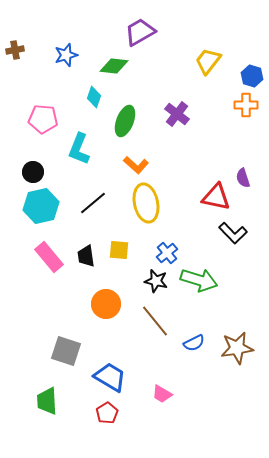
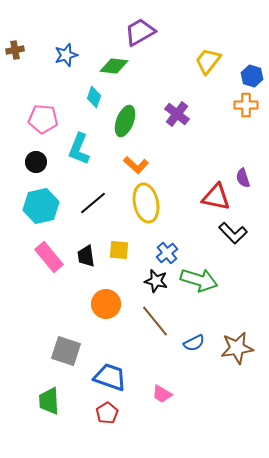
black circle: moved 3 px right, 10 px up
blue trapezoid: rotated 12 degrees counterclockwise
green trapezoid: moved 2 px right
